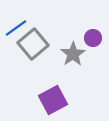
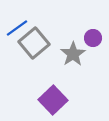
blue line: moved 1 px right
gray square: moved 1 px right, 1 px up
purple square: rotated 16 degrees counterclockwise
